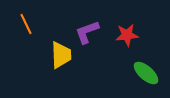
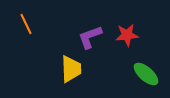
purple L-shape: moved 3 px right, 5 px down
yellow trapezoid: moved 10 px right, 14 px down
green ellipse: moved 1 px down
